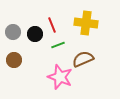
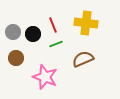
red line: moved 1 px right
black circle: moved 2 px left
green line: moved 2 px left, 1 px up
brown circle: moved 2 px right, 2 px up
pink star: moved 15 px left
